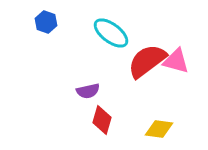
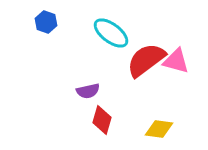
red semicircle: moved 1 px left, 1 px up
